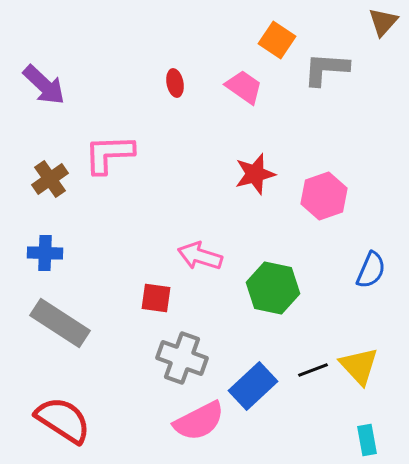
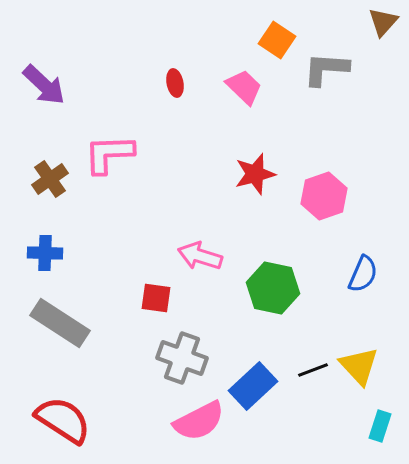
pink trapezoid: rotated 9 degrees clockwise
blue semicircle: moved 8 px left, 4 px down
cyan rectangle: moved 13 px right, 14 px up; rotated 28 degrees clockwise
